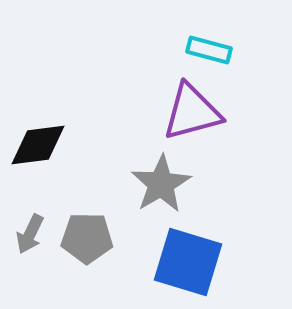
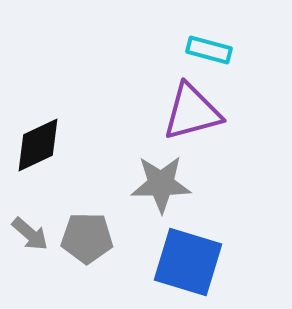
black diamond: rotated 18 degrees counterclockwise
gray star: rotated 30 degrees clockwise
gray arrow: rotated 75 degrees counterclockwise
